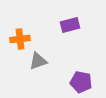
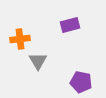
gray triangle: rotated 42 degrees counterclockwise
